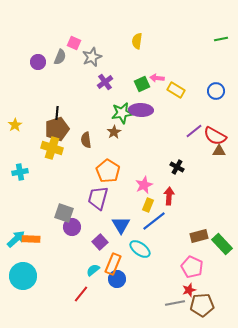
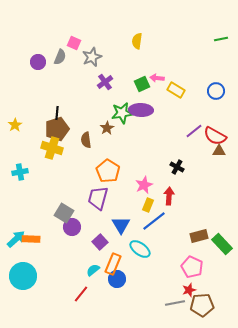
brown star at (114, 132): moved 7 px left, 4 px up
gray square at (64, 213): rotated 12 degrees clockwise
